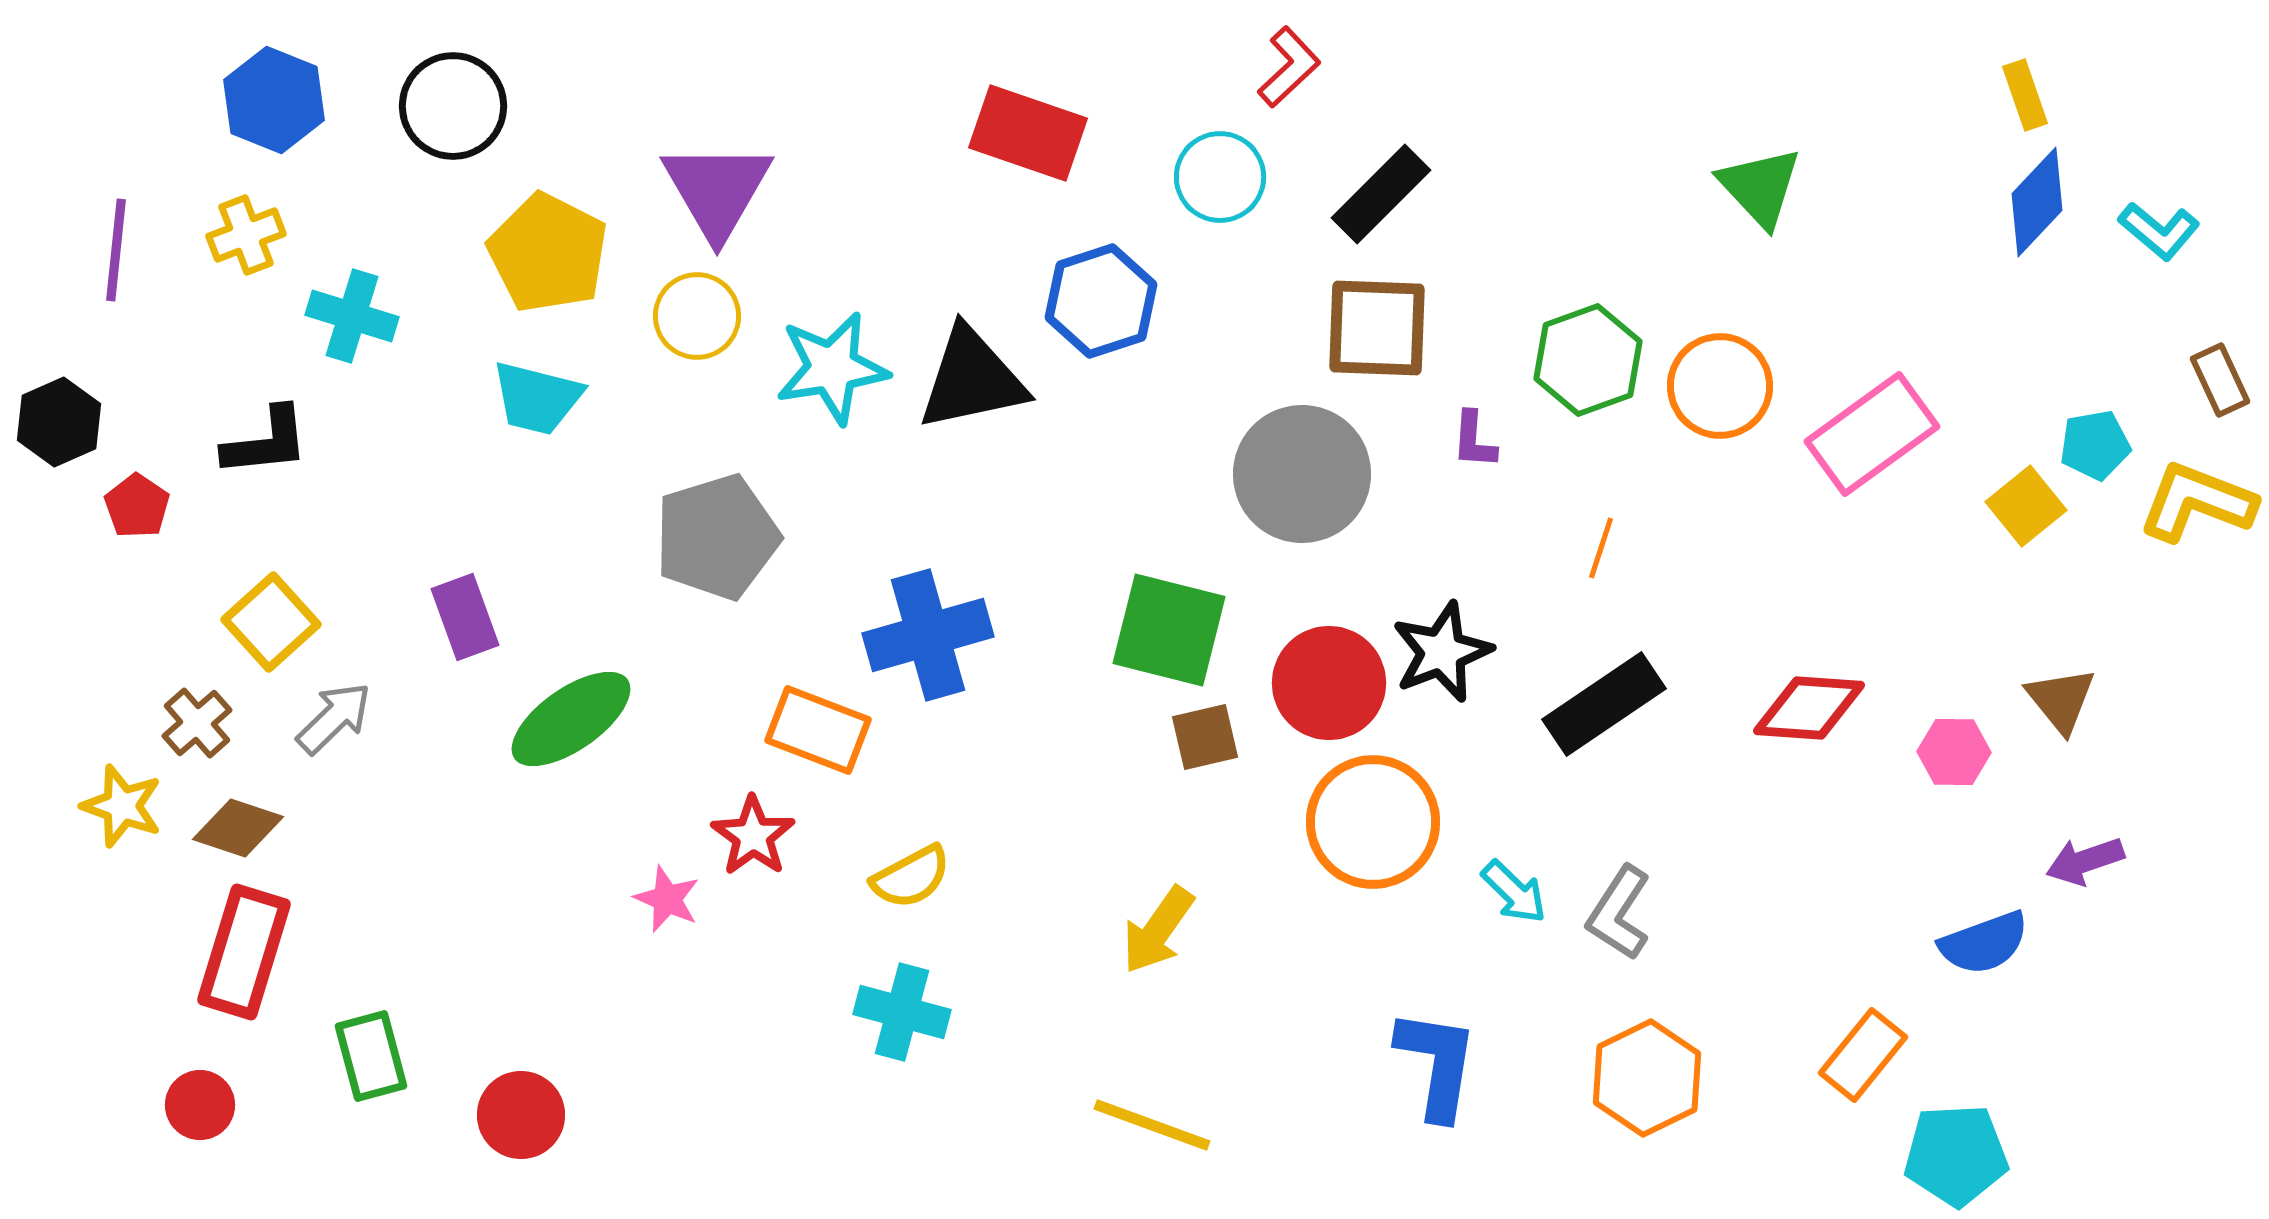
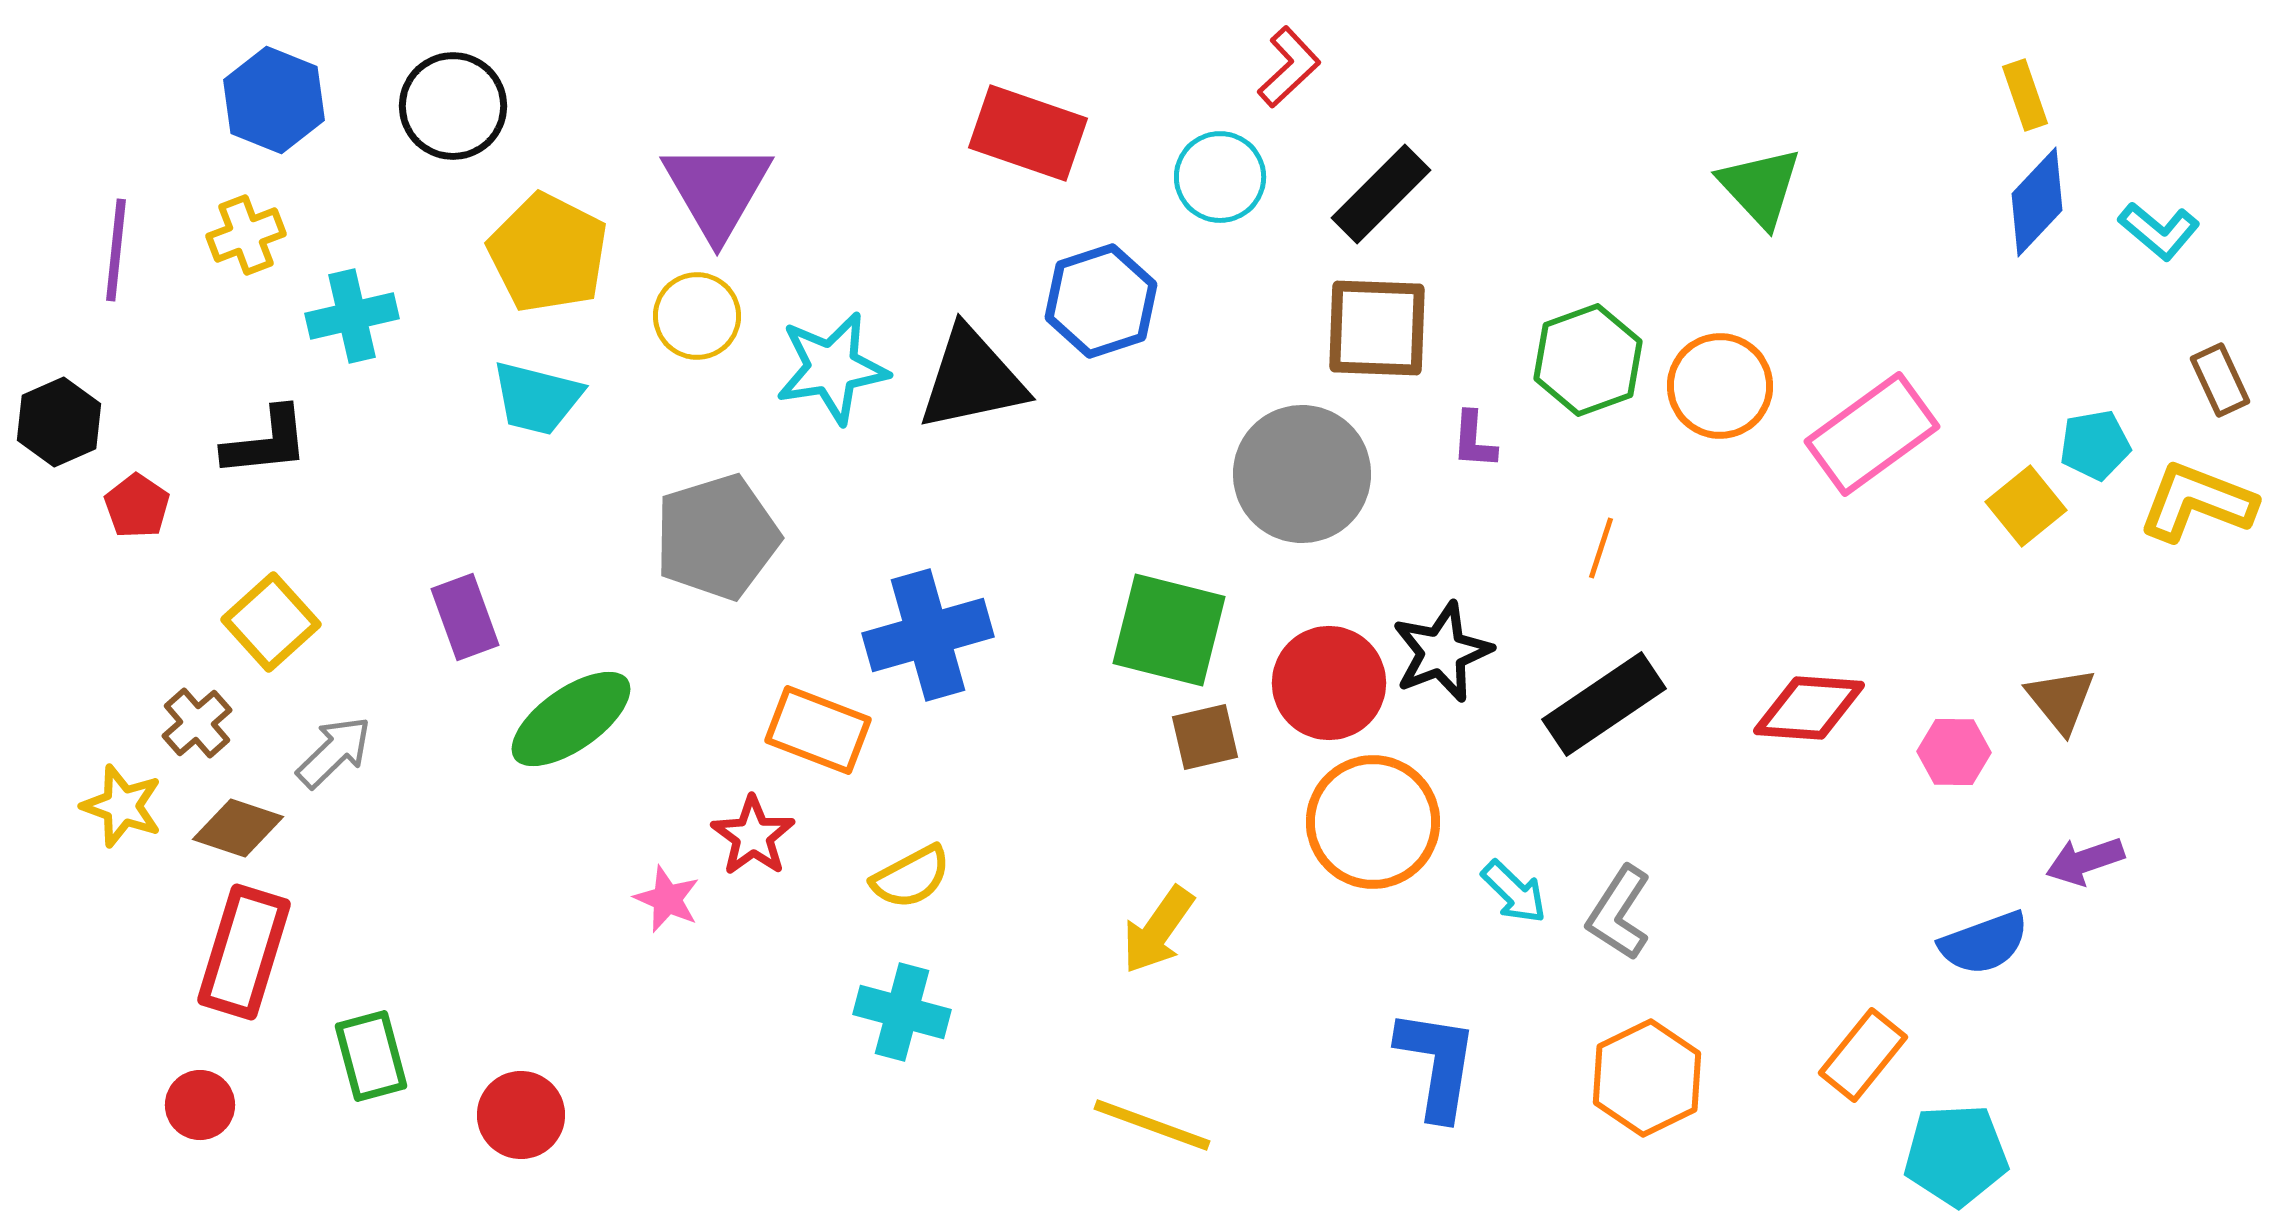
cyan cross at (352, 316): rotated 30 degrees counterclockwise
gray arrow at (334, 718): moved 34 px down
